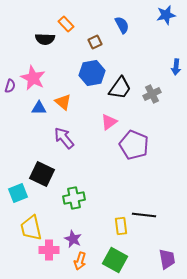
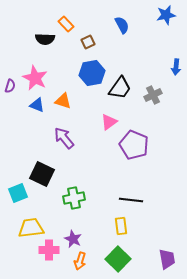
brown square: moved 7 px left
pink star: moved 2 px right
gray cross: moved 1 px right, 1 px down
orange triangle: moved 1 px up; rotated 24 degrees counterclockwise
blue triangle: moved 2 px left, 3 px up; rotated 21 degrees clockwise
black line: moved 13 px left, 15 px up
yellow trapezoid: rotated 96 degrees clockwise
green square: moved 3 px right, 1 px up; rotated 15 degrees clockwise
